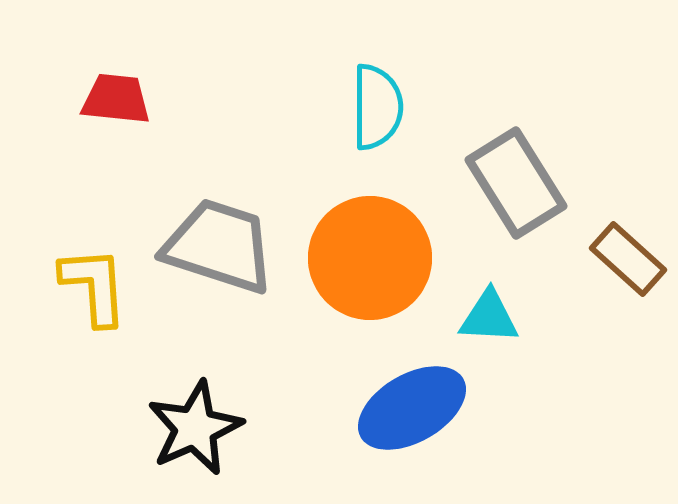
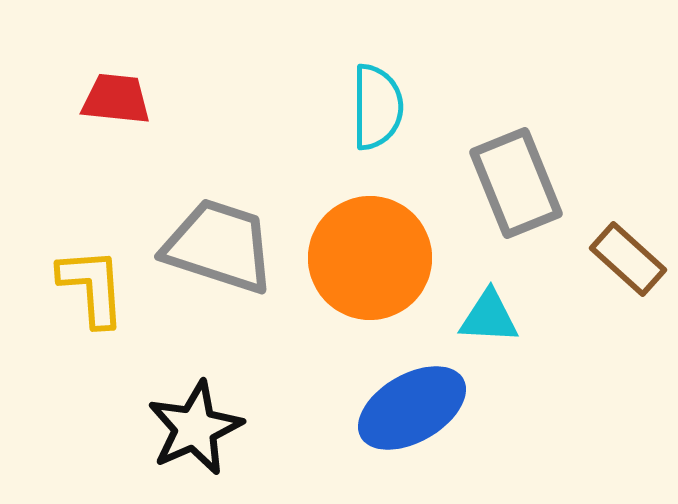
gray rectangle: rotated 10 degrees clockwise
yellow L-shape: moved 2 px left, 1 px down
